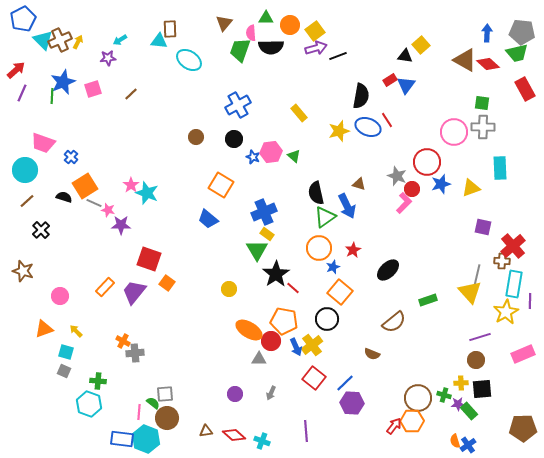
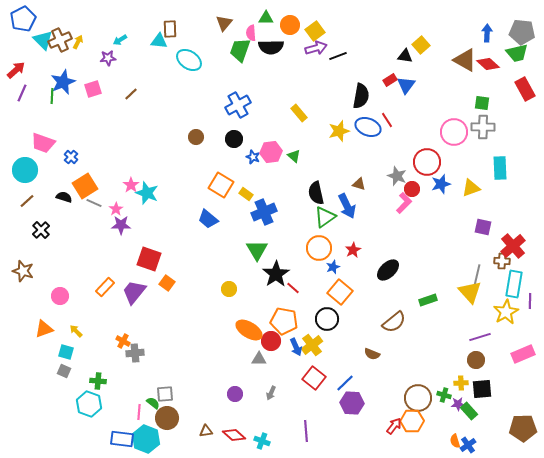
pink star at (108, 210): moved 8 px right, 1 px up; rotated 24 degrees clockwise
yellow rectangle at (267, 234): moved 21 px left, 40 px up
